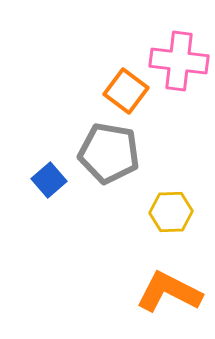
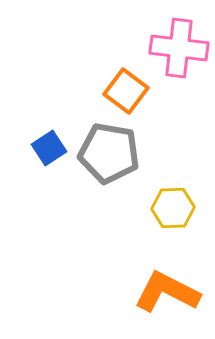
pink cross: moved 13 px up
blue square: moved 32 px up; rotated 8 degrees clockwise
yellow hexagon: moved 2 px right, 4 px up
orange L-shape: moved 2 px left
